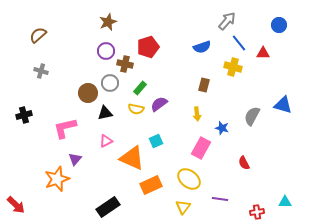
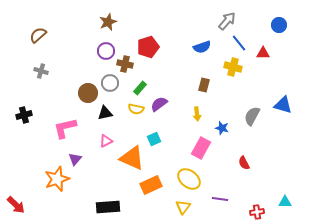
cyan square: moved 2 px left, 2 px up
black rectangle: rotated 30 degrees clockwise
